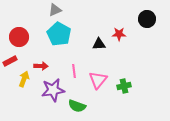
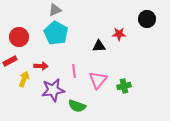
cyan pentagon: moved 3 px left, 1 px up
black triangle: moved 2 px down
